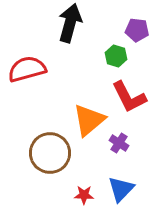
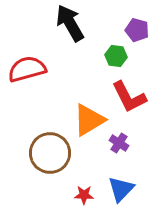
black arrow: rotated 45 degrees counterclockwise
purple pentagon: rotated 10 degrees clockwise
green hexagon: rotated 10 degrees counterclockwise
orange triangle: rotated 9 degrees clockwise
